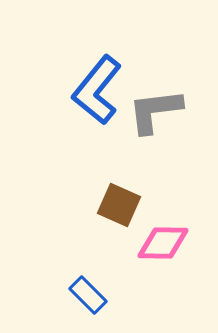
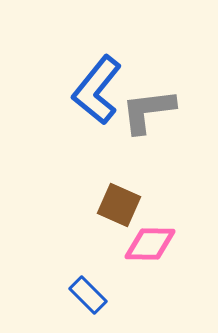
gray L-shape: moved 7 px left
pink diamond: moved 13 px left, 1 px down
